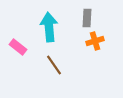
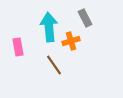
gray rectangle: moved 2 px left; rotated 30 degrees counterclockwise
orange cross: moved 24 px left
pink rectangle: rotated 42 degrees clockwise
